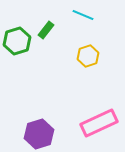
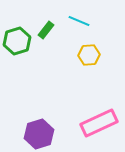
cyan line: moved 4 px left, 6 px down
yellow hexagon: moved 1 px right, 1 px up; rotated 15 degrees clockwise
